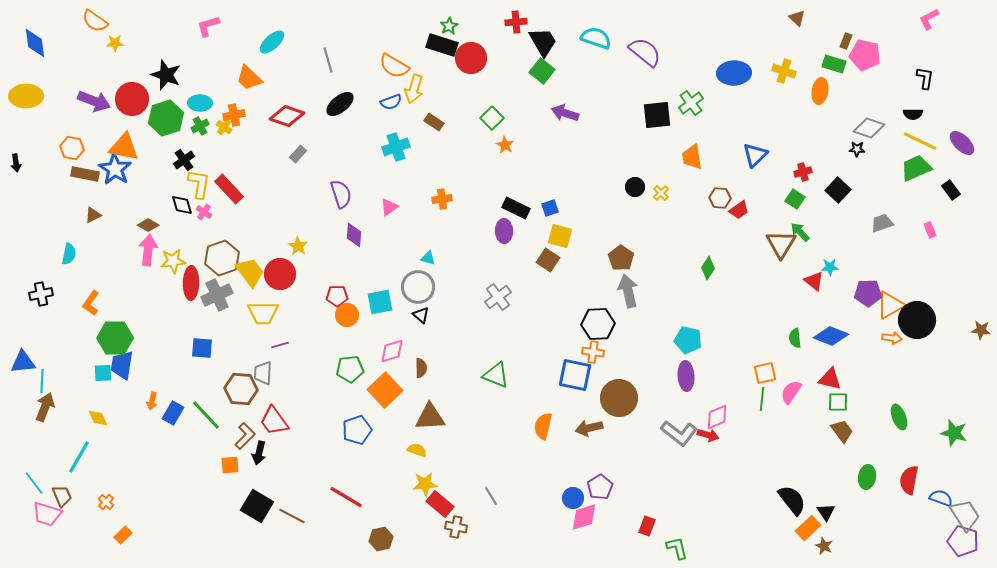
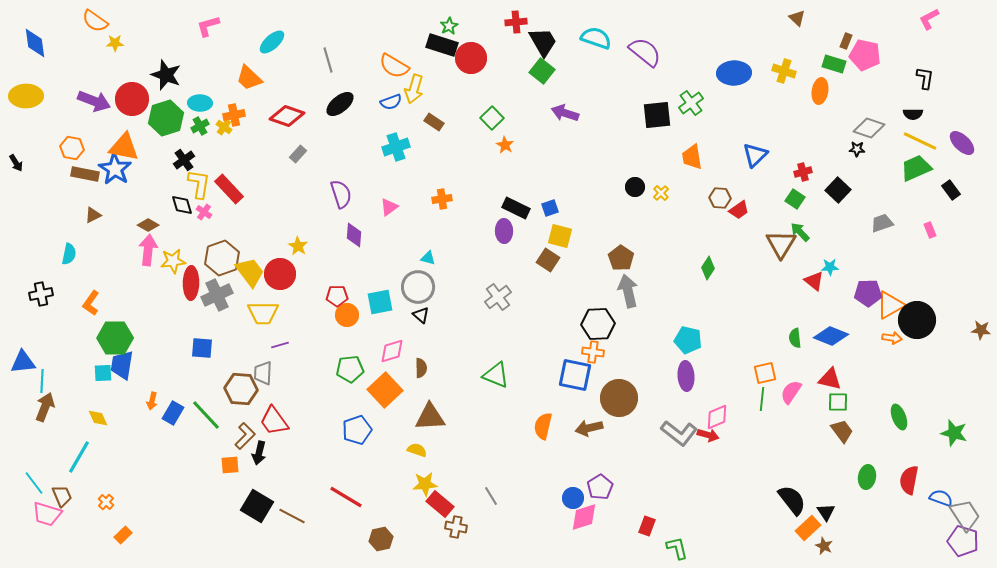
black arrow at (16, 163): rotated 24 degrees counterclockwise
